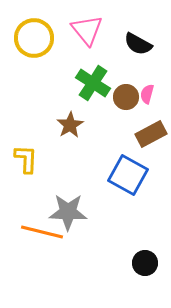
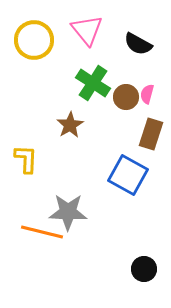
yellow circle: moved 2 px down
brown rectangle: rotated 44 degrees counterclockwise
black circle: moved 1 px left, 6 px down
